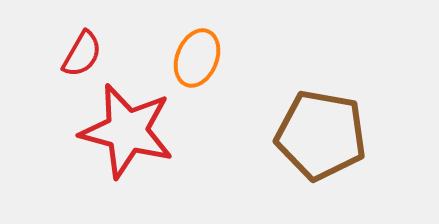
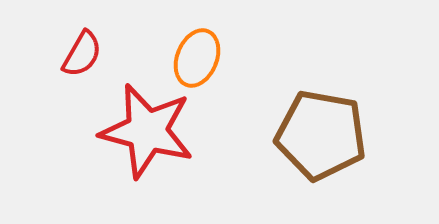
red star: moved 20 px right
